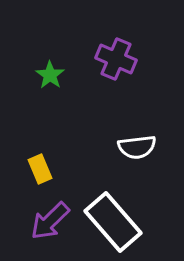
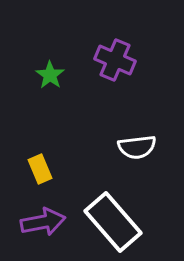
purple cross: moved 1 px left, 1 px down
purple arrow: moved 7 px left, 1 px down; rotated 147 degrees counterclockwise
